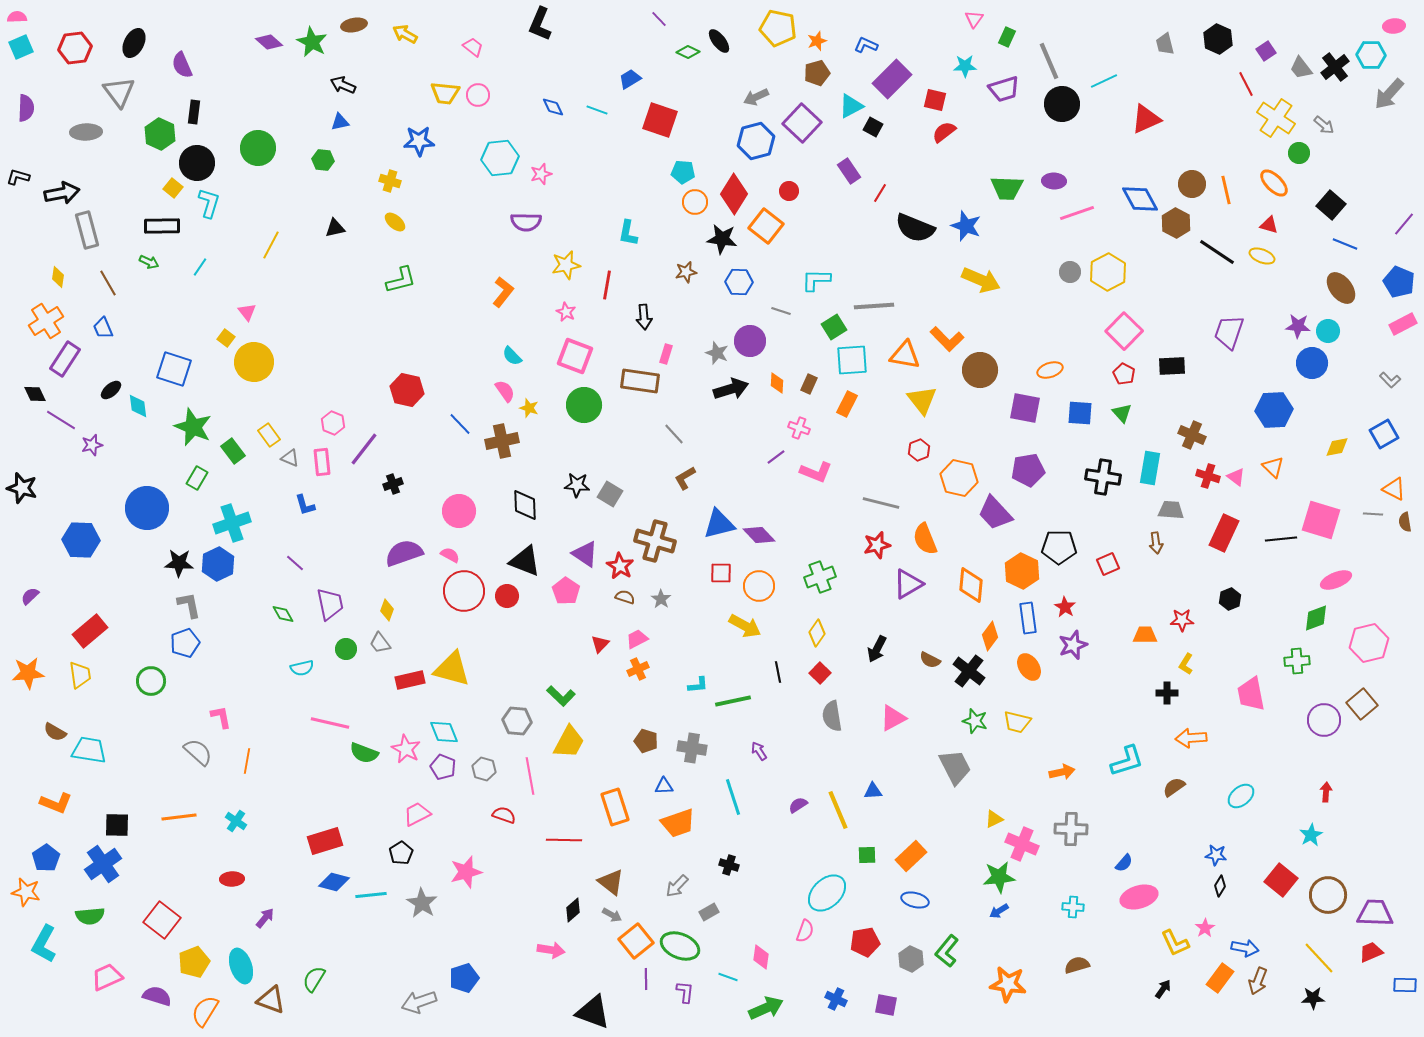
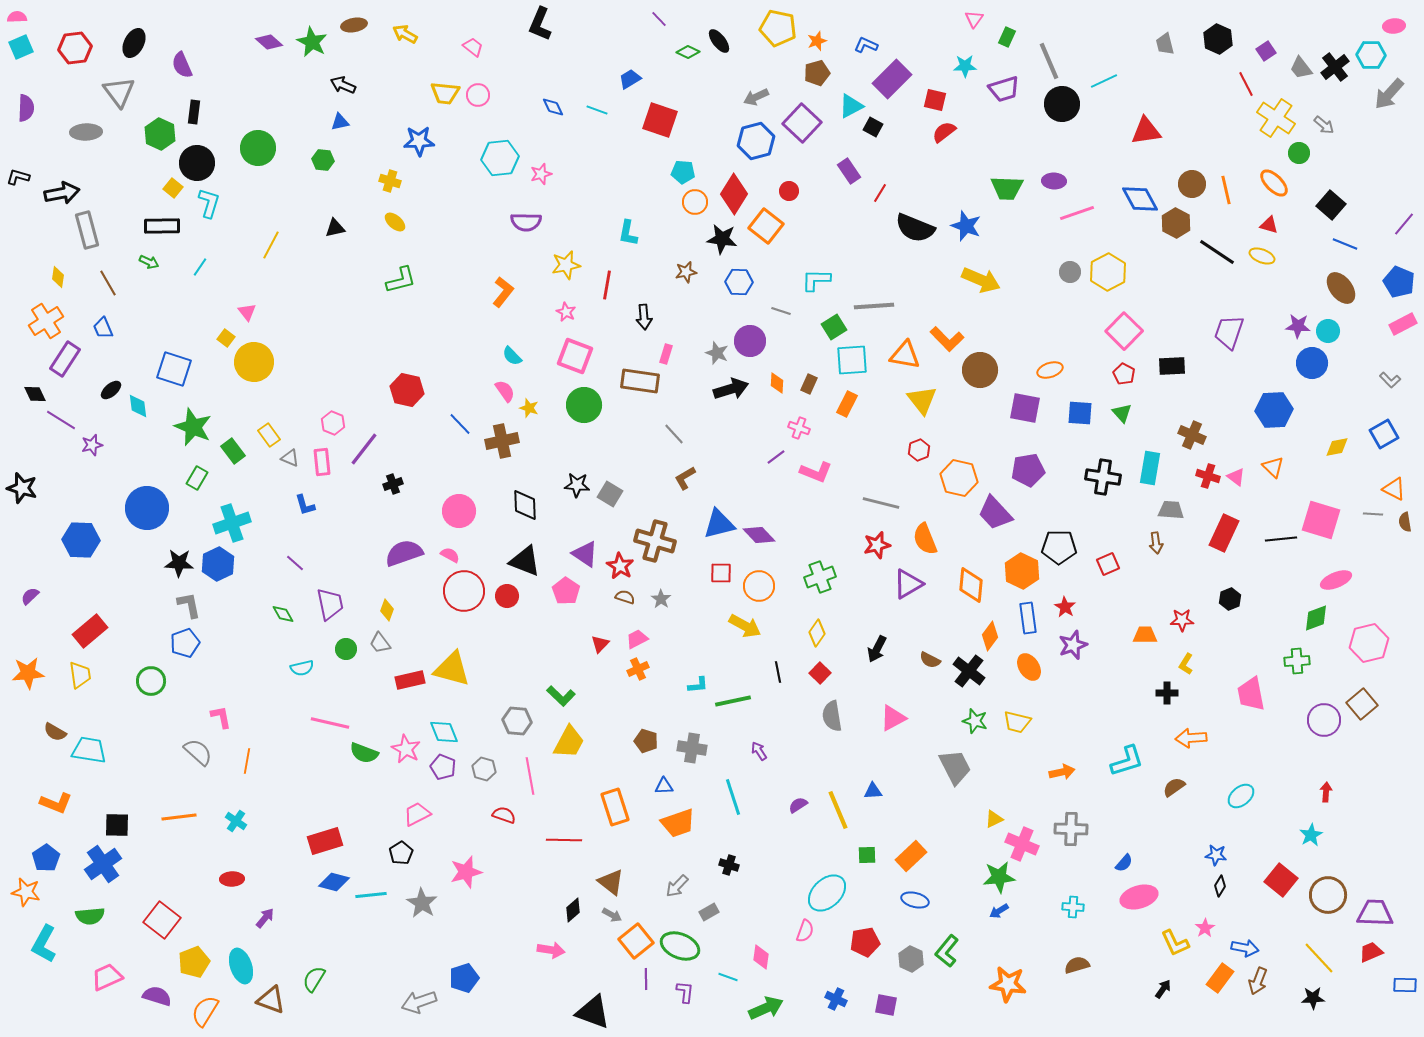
red triangle at (1146, 119): moved 12 px down; rotated 16 degrees clockwise
